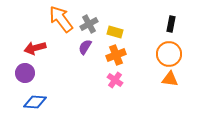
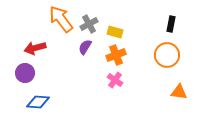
orange circle: moved 2 px left, 1 px down
orange triangle: moved 9 px right, 13 px down
blue diamond: moved 3 px right
